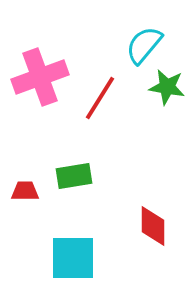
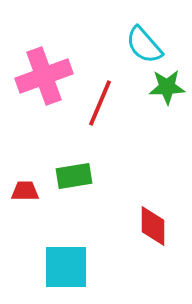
cyan semicircle: rotated 81 degrees counterclockwise
pink cross: moved 4 px right, 1 px up
green star: rotated 12 degrees counterclockwise
red line: moved 5 px down; rotated 9 degrees counterclockwise
cyan square: moved 7 px left, 9 px down
